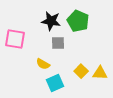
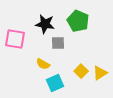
black star: moved 6 px left, 3 px down
yellow triangle: rotated 35 degrees counterclockwise
